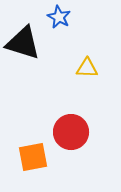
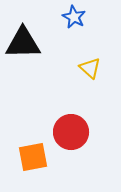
blue star: moved 15 px right
black triangle: rotated 18 degrees counterclockwise
yellow triangle: moved 3 px right; rotated 40 degrees clockwise
